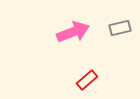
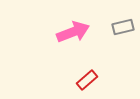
gray rectangle: moved 3 px right, 1 px up
